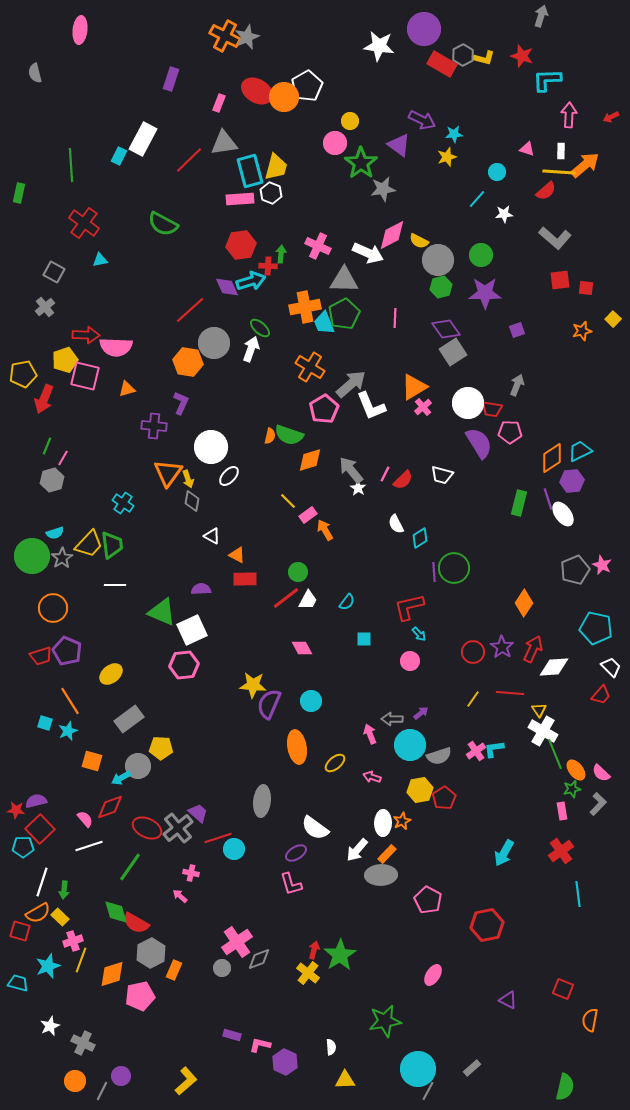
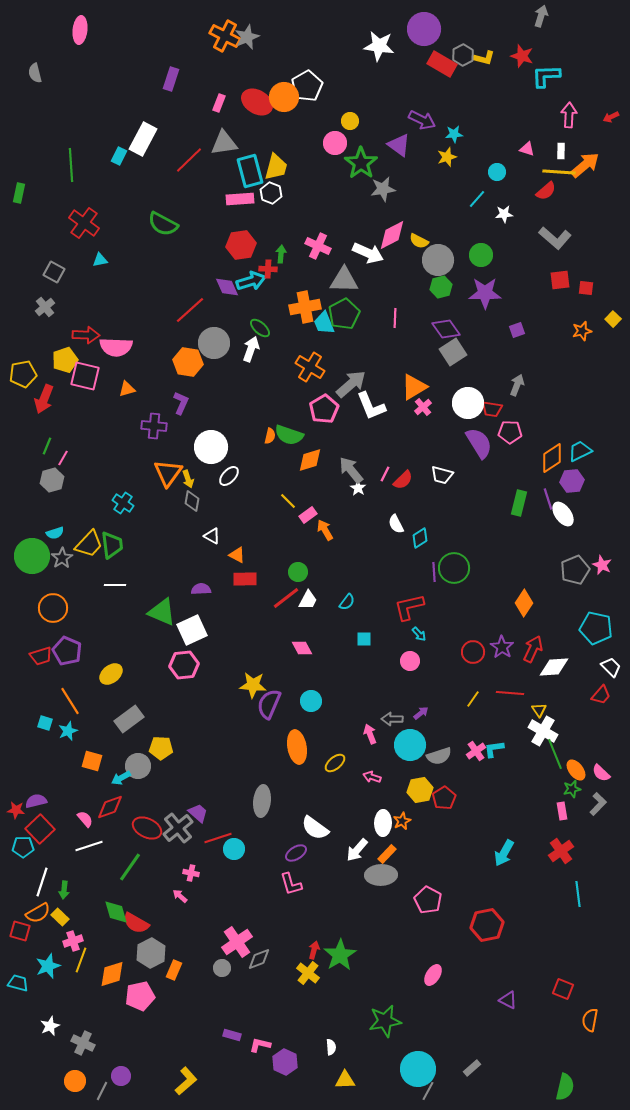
cyan L-shape at (547, 80): moved 1 px left, 4 px up
red ellipse at (257, 91): moved 11 px down
red cross at (268, 266): moved 3 px down
